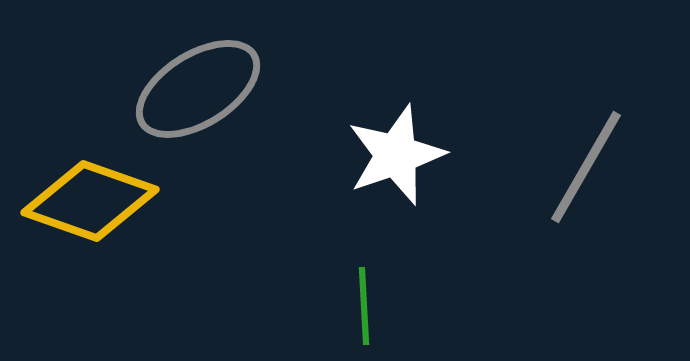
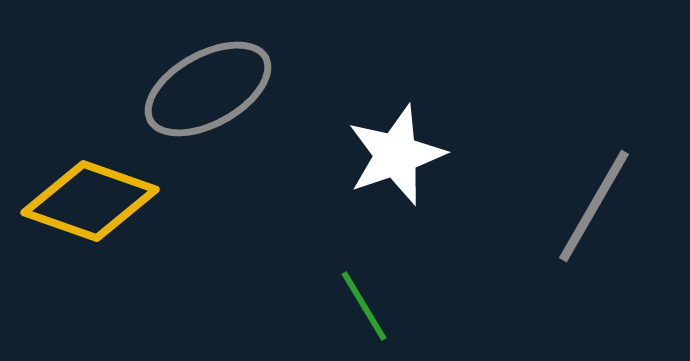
gray ellipse: moved 10 px right; rotated 3 degrees clockwise
gray line: moved 8 px right, 39 px down
green line: rotated 28 degrees counterclockwise
